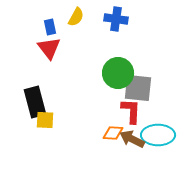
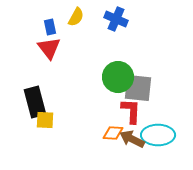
blue cross: rotated 15 degrees clockwise
green circle: moved 4 px down
